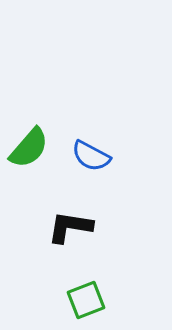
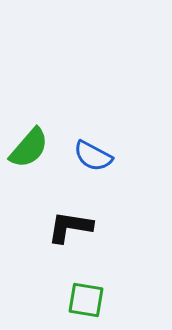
blue semicircle: moved 2 px right
green square: rotated 30 degrees clockwise
